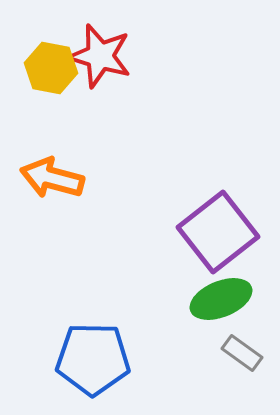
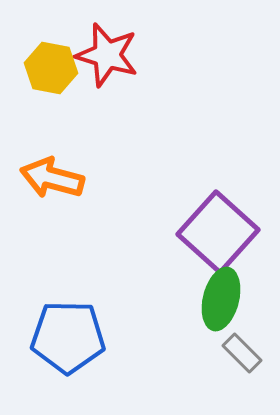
red star: moved 7 px right, 1 px up
purple square: rotated 10 degrees counterclockwise
green ellipse: rotated 54 degrees counterclockwise
gray rectangle: rotated 9 degrees clockwise
blue pentagon: moved 25 px left, 22 px up
